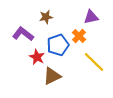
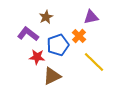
brown star: rotated 16 degrees counterclockwise
purple L-shape: moved 5 px right
red star: rotated 21 degrees counterclockwise
